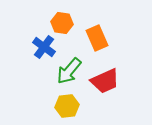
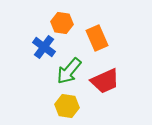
yellow hexagon: rotated 15 degrees clockwise
